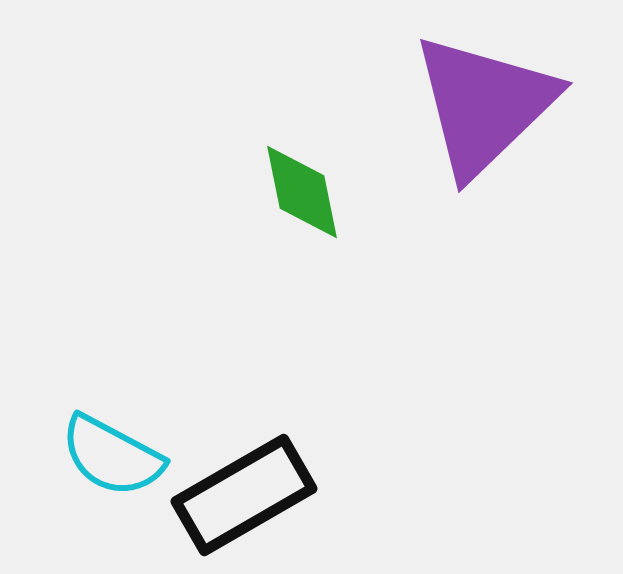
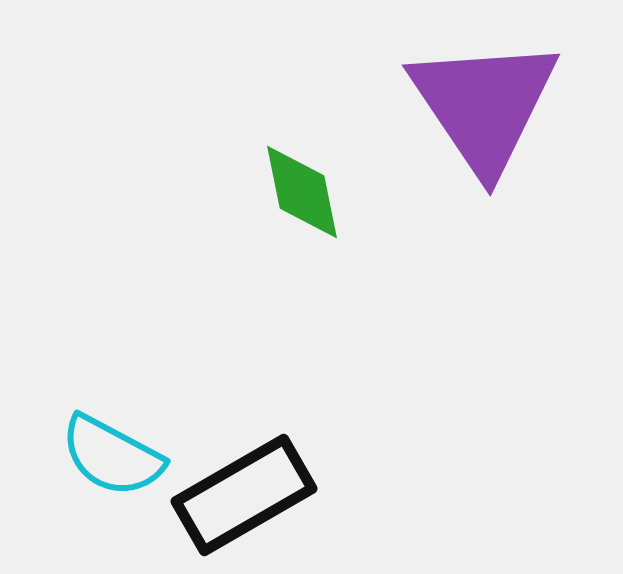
purple triangle: rotated 20 degrees counterclockwise
